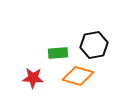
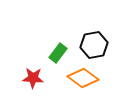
green rectangle: rotated 48 degrees counterclockwise
orange diamond: moved 5 px right, 2 px down; rotated 20 degrees clockwise
